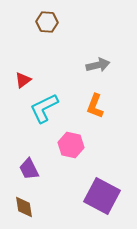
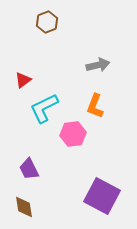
brown hexagon: rotated 25 degrees counterclockwise
pink hexagon: moved 2 px right, 11 px up; rotated 20 degrees counterclockwise
